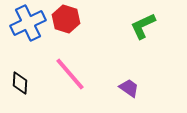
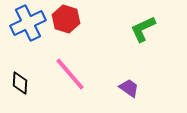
green L-shape: moved 3 px down
